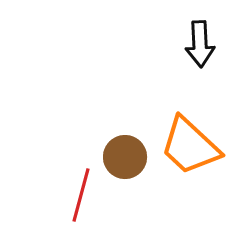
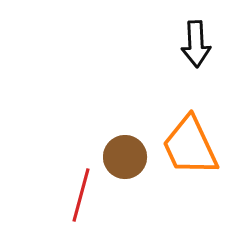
black arrow: moved 4 px left
orange trapezoid: rotated 22 degrees clockwise
